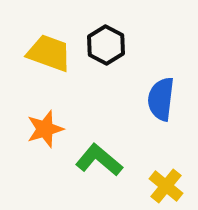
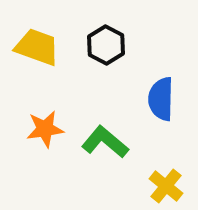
yellow trapezoid: moved 12 px left, 6 px up
blue semicircle: rotated 6 degrees counterclockwise
orange star: rotated 9 degrees clockwise
green L-shape: moved 6 px right, 18 px up
